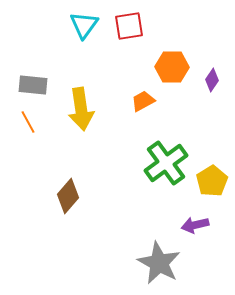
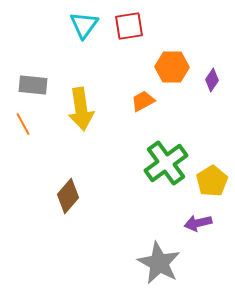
orange line: moved 5 px left, 2 px down
purple arrow: moved 3 px right, 2 px up
